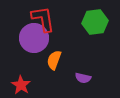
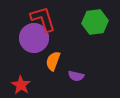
red L-shape: rotated 8 degrees counterclockwise
orange semicircle: moved 1 px left, 1 px down
purple semicircle: moved 7 px left, 2 px up
